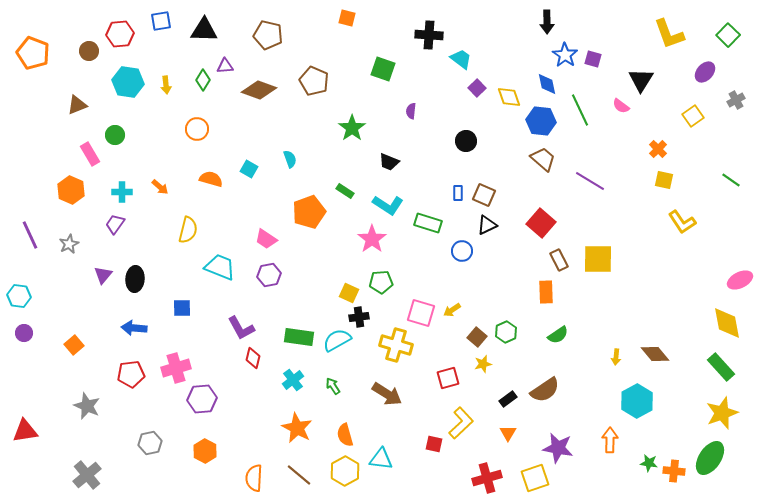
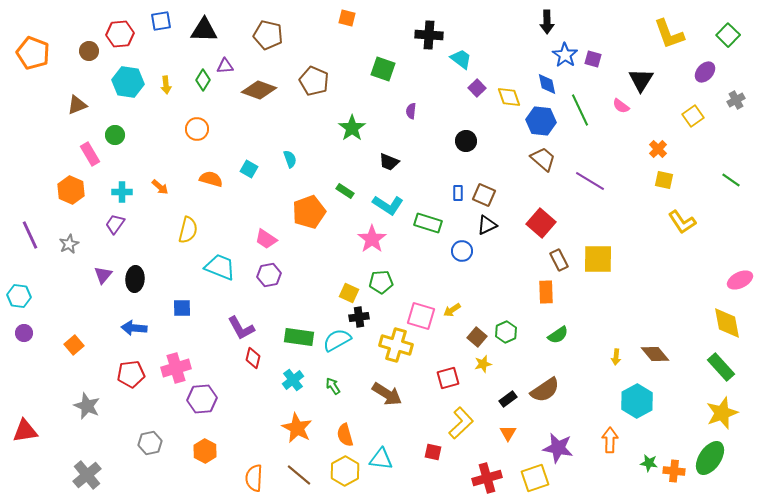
pink square at (421, 313): moved 3 px down
red square at (434, 444): moved 1 px left, 8 px down
